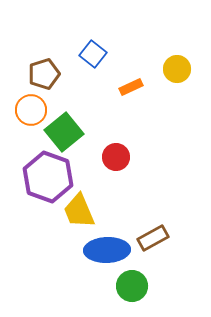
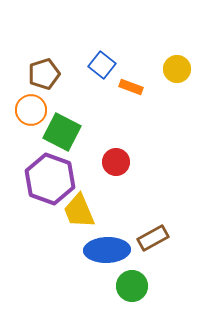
blue square: moved 9 px right, 11 px down
orange rectangle: rotated 45 degrees clockwise
green square: moved 2 px left; rotated 24 degrees counterclockwise
red circle: moved 5 px down
purple hexagon: moved 2 px right, 2 px down
